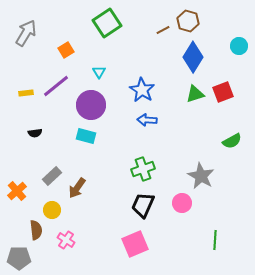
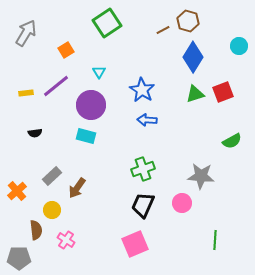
gray star: rotated 24 degrees counterclockwise
